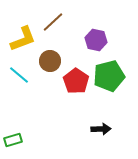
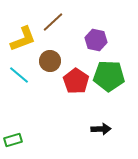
green pentagon: rotated 16 degrees clockwise
